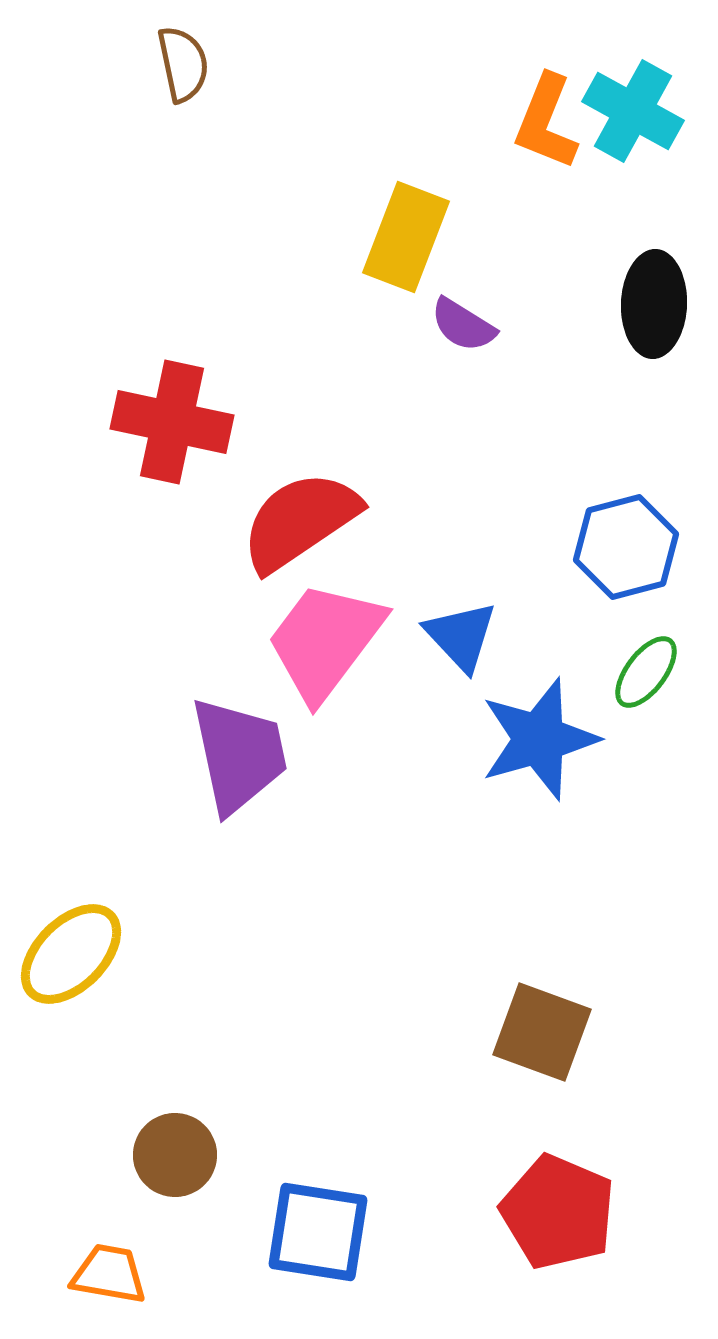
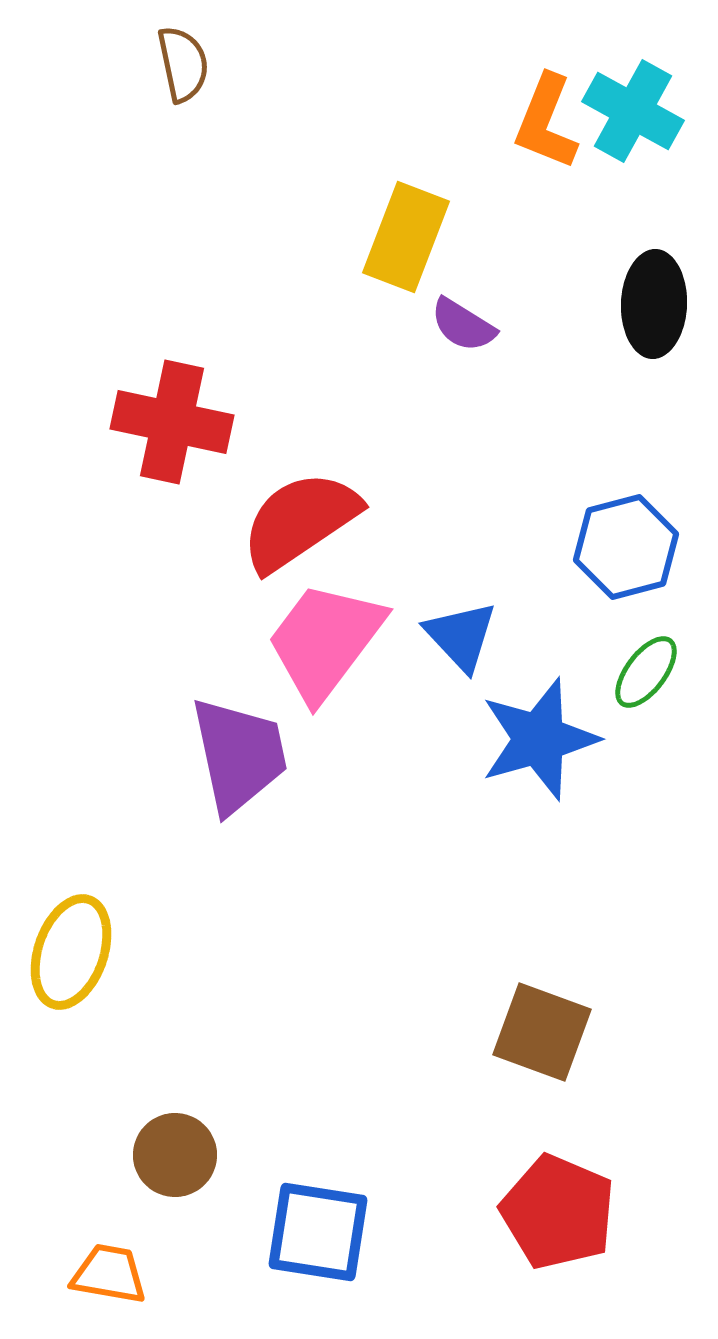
yellow ellipse: moved 2 px up; rotated 26 degrees counterclockwise
